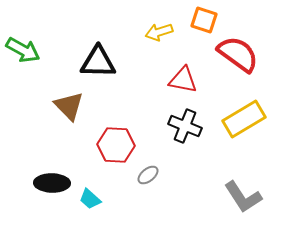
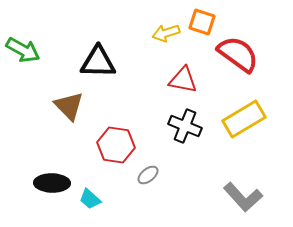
orange square: moved 2 px left, 2 px down
yellow arrow: moved 7 px right, 1 px down
red hexagon: rotated 6 degrees clockwise
gray L-shape: rotated 9 degrees counterclockwise
